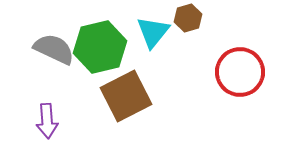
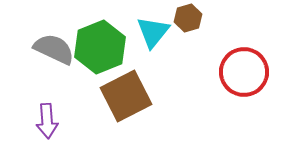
green hexagon: rotated 9 degrees counterclockwise
red circle: moved 4 px right
